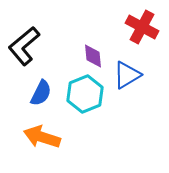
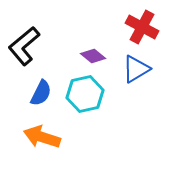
purple diamond: rotated 45 degrees counterclockwise
blue triangle: moved 9 px right, 6 px up
cyan hexagon: rotated 9 degrees clockwise
